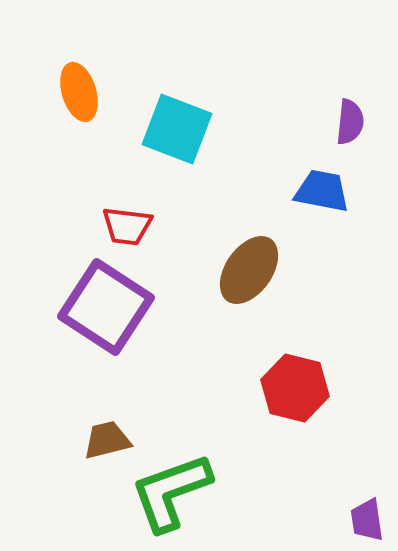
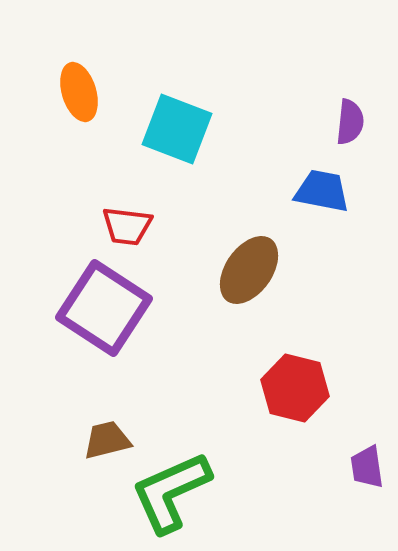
purple square: moved 2 px left, 1 px down
green L-shape: rotated 4 degrees counterclockwise
purple trapezoid: moved 53 px up
